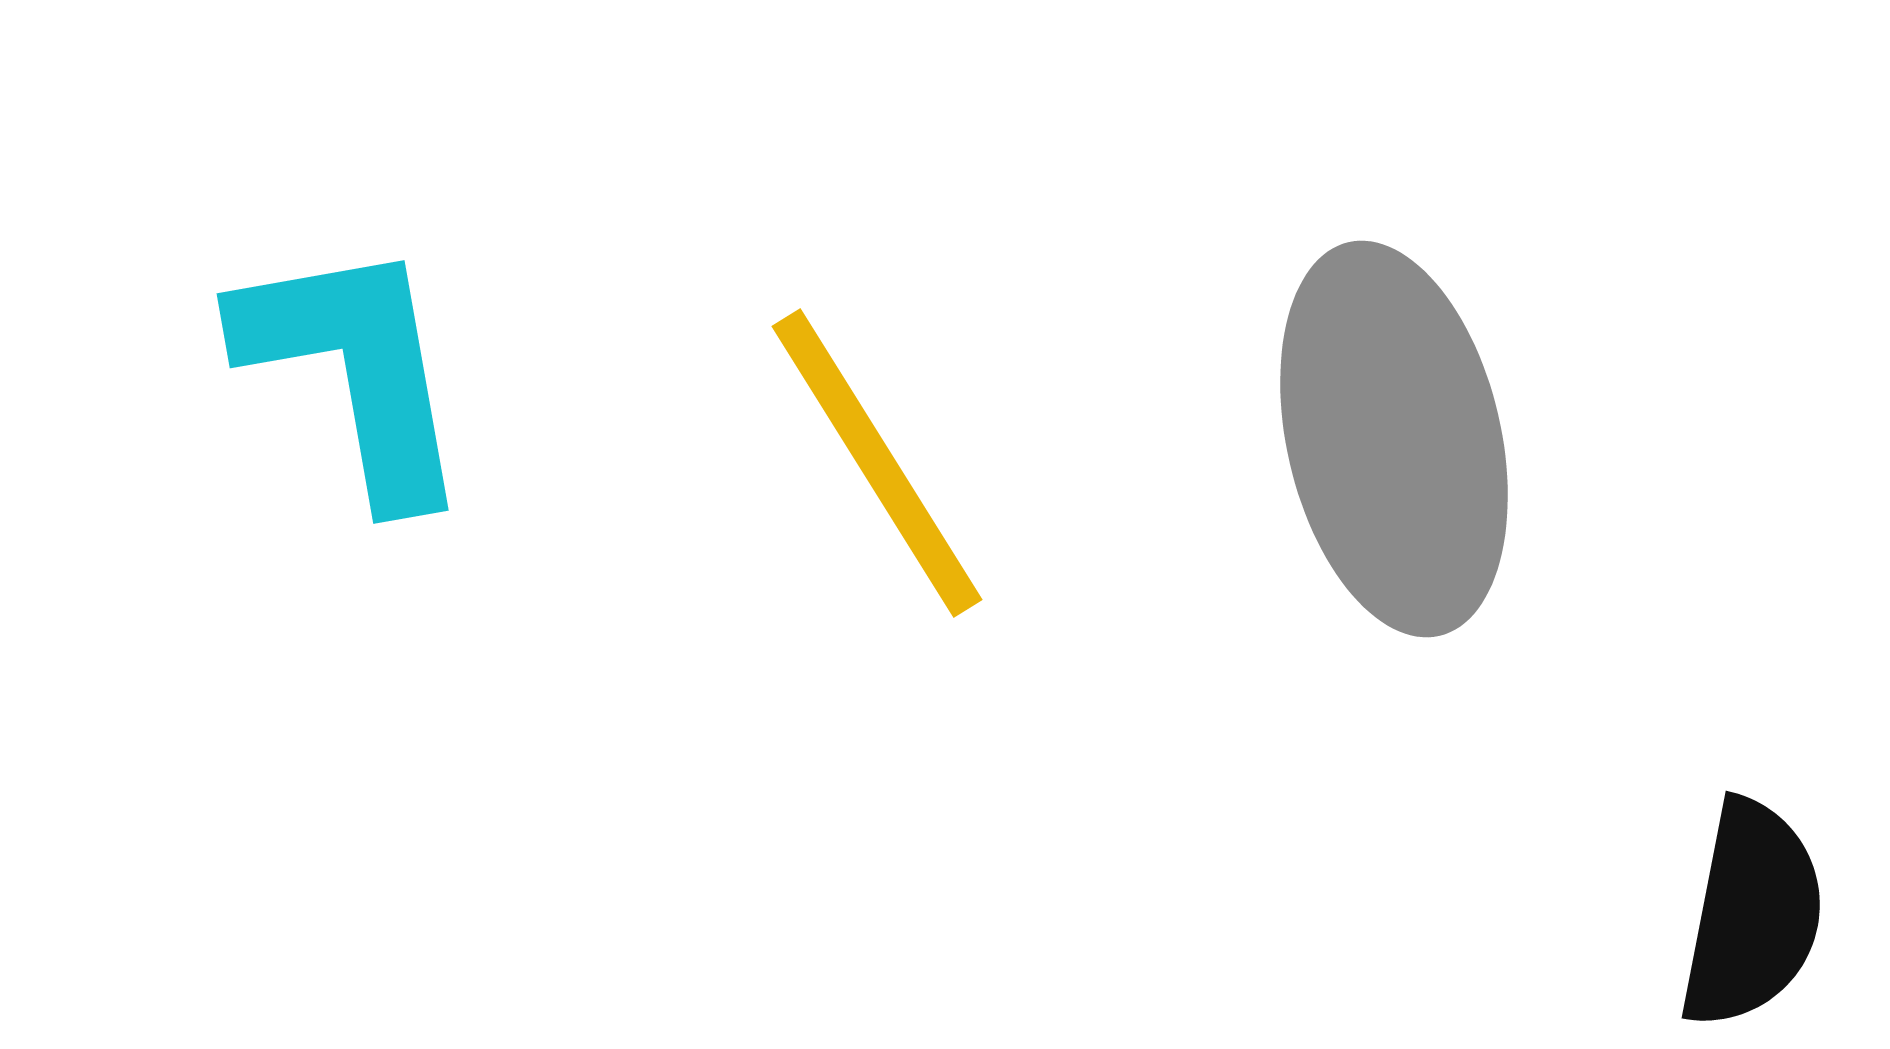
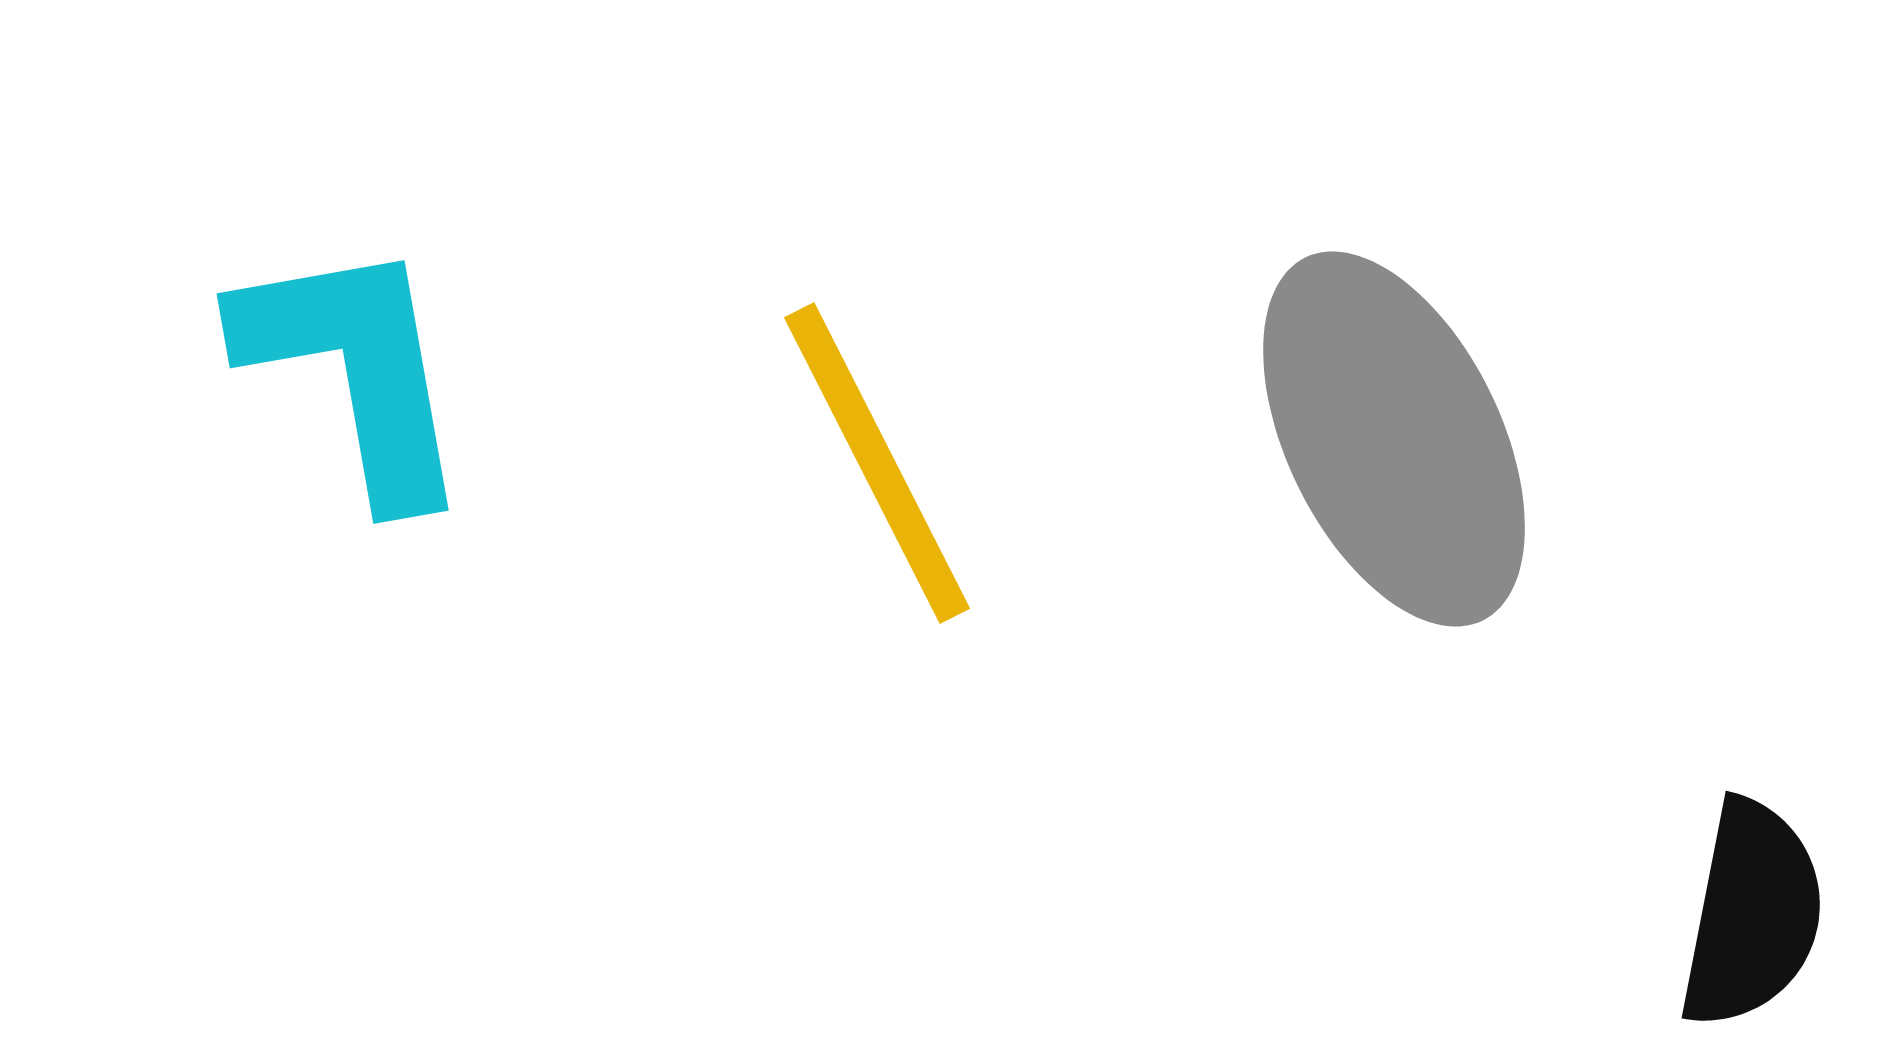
gray ellipse: rotated 13 degrees counterclockwise
yellow line: rotated 5 degrees clockwise
